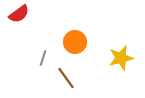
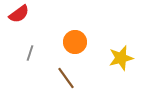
gray line: moved 13 px left, 5 px up
